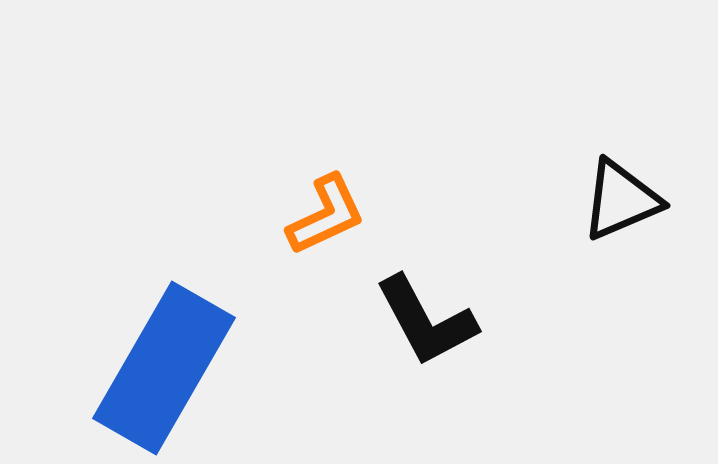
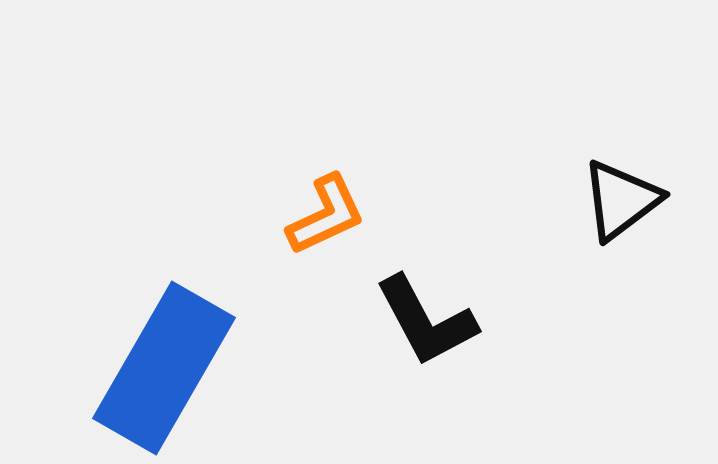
black triangle: rotated 14 degrees counterclockwise
